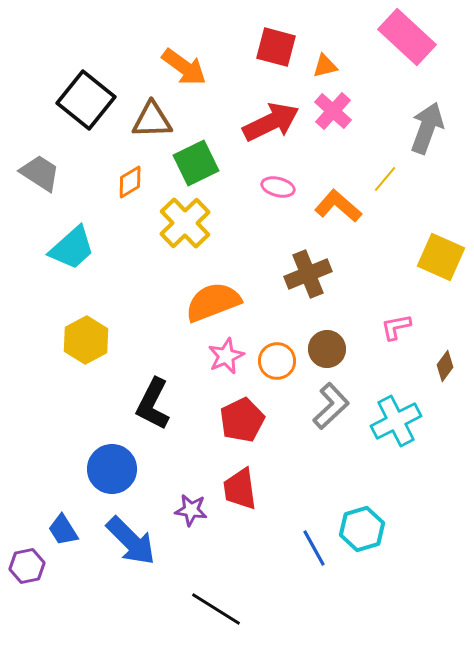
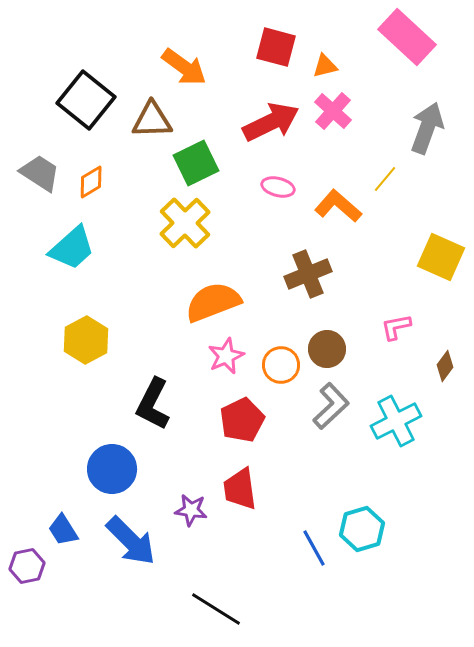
orange diamond: moved 39 px left
orange circle: moved 4 px right, 4 px down
